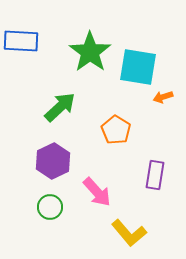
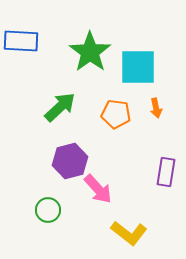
cyan square: rotated 9 degrees counterclockwise
orange arrow: moved 7 px left, 11 px down; rotated 84 degrees counterclockwise
orange pentagon: moved 16 px up; rotated 24 degrees counterclockwise
purple hexagon: moved 17 px right; rotated 12 degrees clockwise
purple rectangle: moved 11 px right, 3 px up
pink arrow: moved 1 px right, 3 px up
green circle: moved 2 px left, 3 px down
yellow L-shape: rotated 12 degrees counterclockwise
